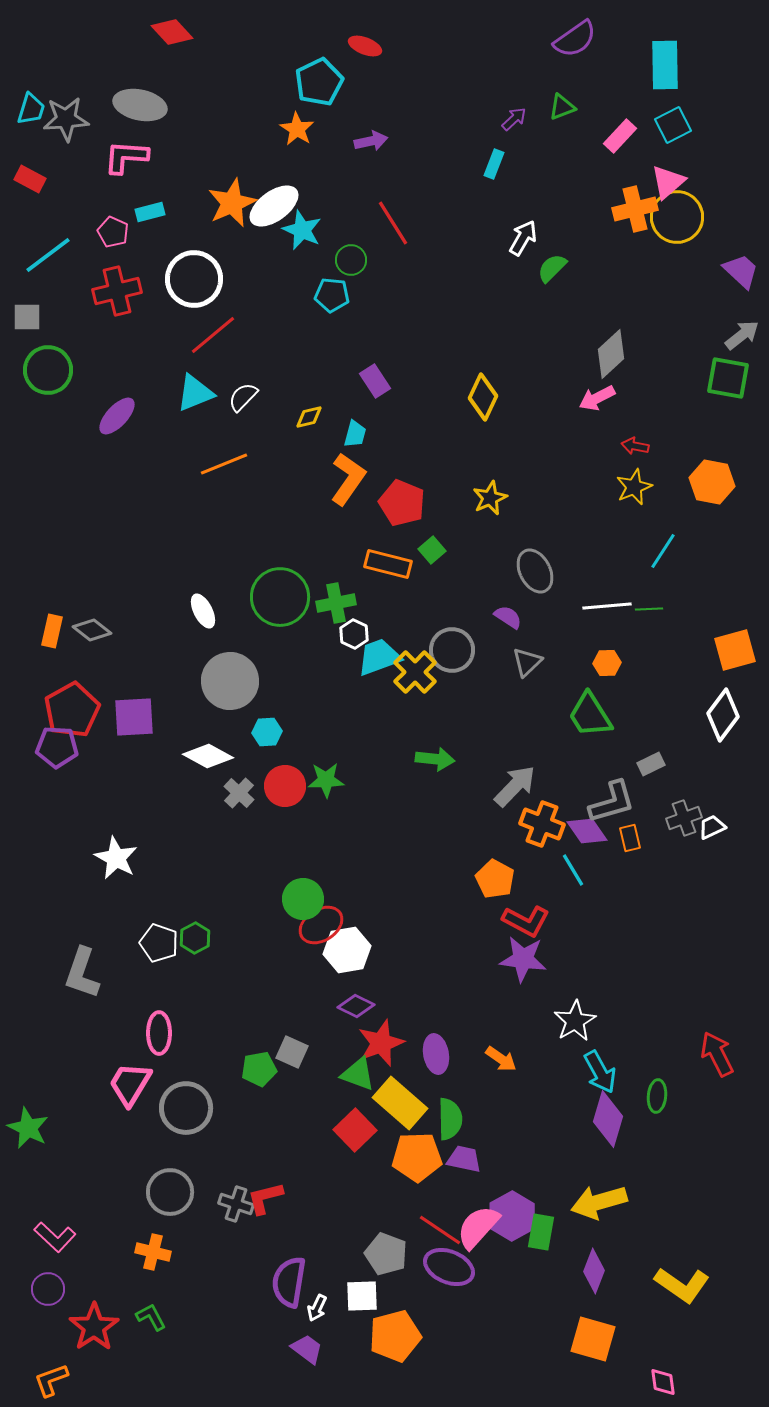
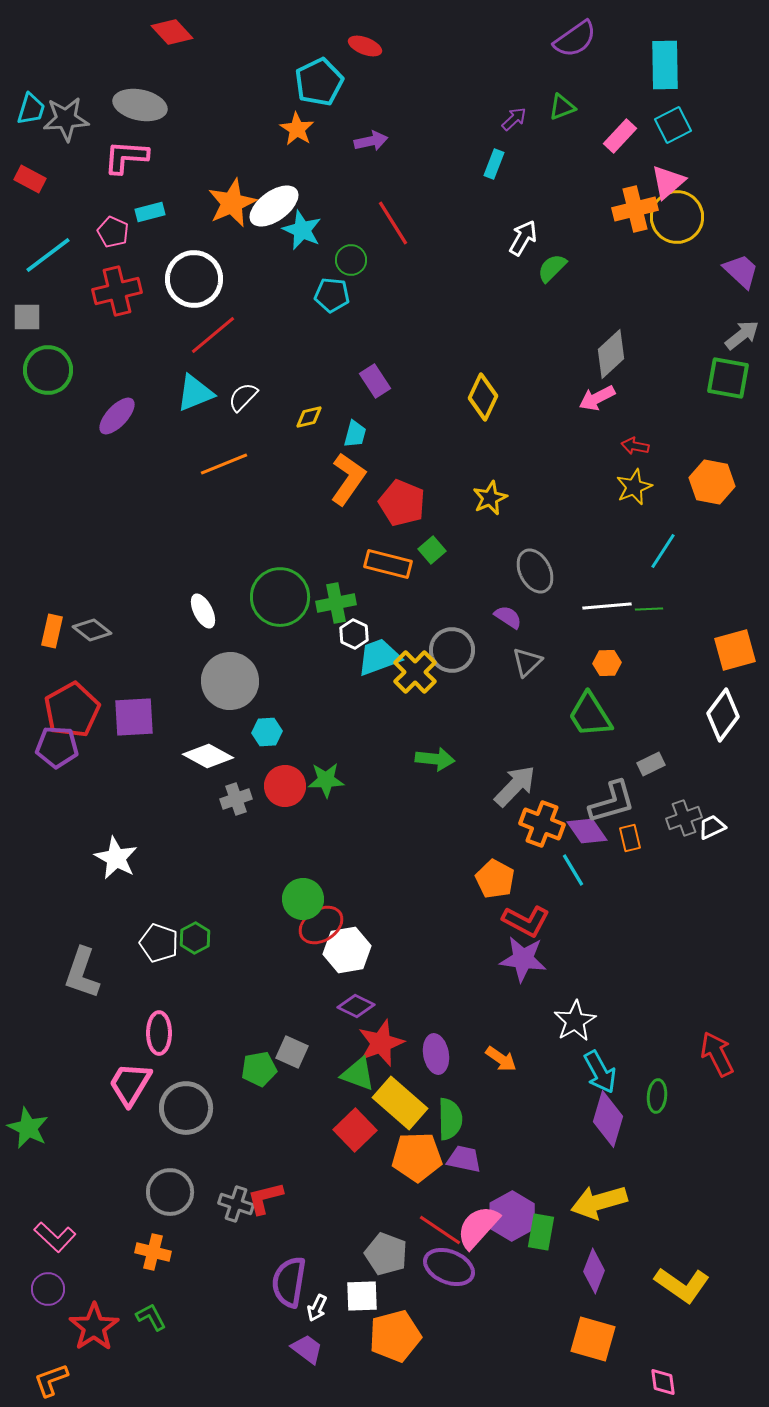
gray cross at (239, 793): moved 3 px left, 6 px down; rotated 28 degrees clockwise
